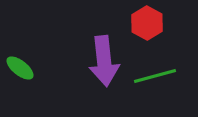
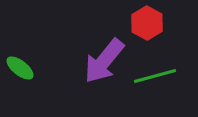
purple arrow: rotated 45 degrees clockwise
